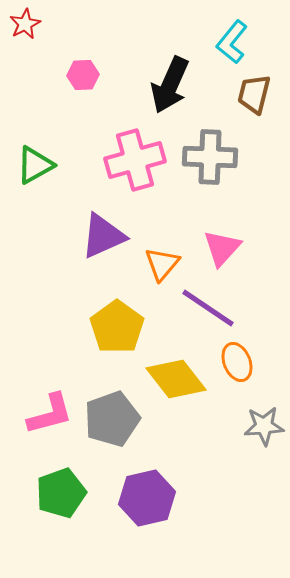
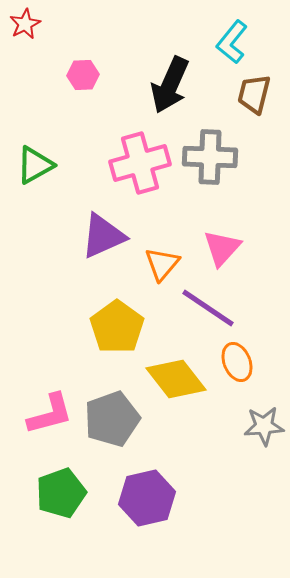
pink cross: moved 5 px right, 3 px down
